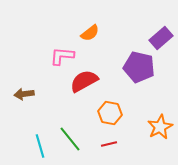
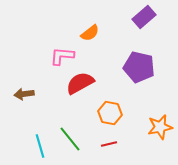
purple rectangle: moved 17 px left, 21 px up
red semicircle: moved 4 px left, 2 px down
orange star: rotated 15 degrees clockwise
